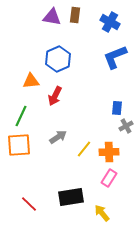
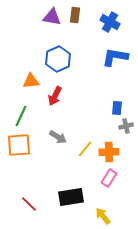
blue L-shape: rotated 32 degrees clockwise
gray cross: rotated 16 degrees clockwise
gray arrow: rotated 66 degrees clockwise
yellow line: moved 1 px right
yellow arrow: moved 1 px right, 3 px down
